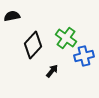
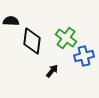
black semicircle: moved 1 px left, 5 px down; rotated 14 degrees clockwise
black diamond: moved 1 px left, 4 px up; rotated 36 degrees counterclockwise
